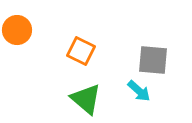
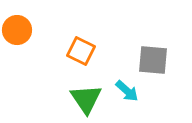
cyan arrow: moved 12 px left
green triangle: rotated 16 degrees clockwise
